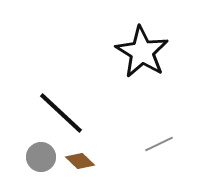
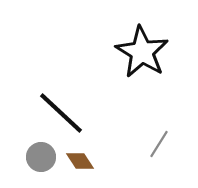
gray line: rotated 32 degrees counterclockwise
brown diamond: rotated 12 degrees clockwise
